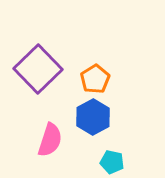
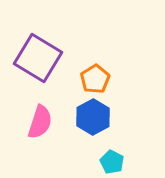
purple square: moved 11 px up; rotated 15 degrees counterclockwise
pink semicircle: moved 10 px left, 18 px up
cyan pentagon: rotated 15 degrees clockwise
